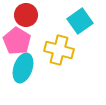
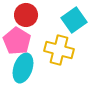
cyan square: moved 6 px left, 1 px up
